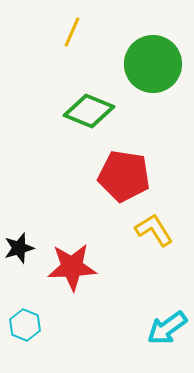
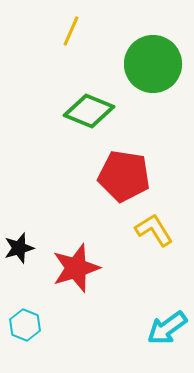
yellow line: moved 1 px left, 1 px up
red star: moved 4 px right, 1 px down; rotated 15 degrees counterclockwise
